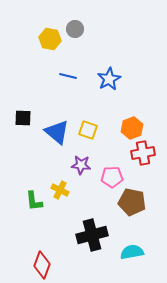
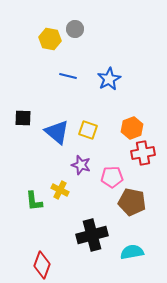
purple star: rotated 12 degrees clockwise
